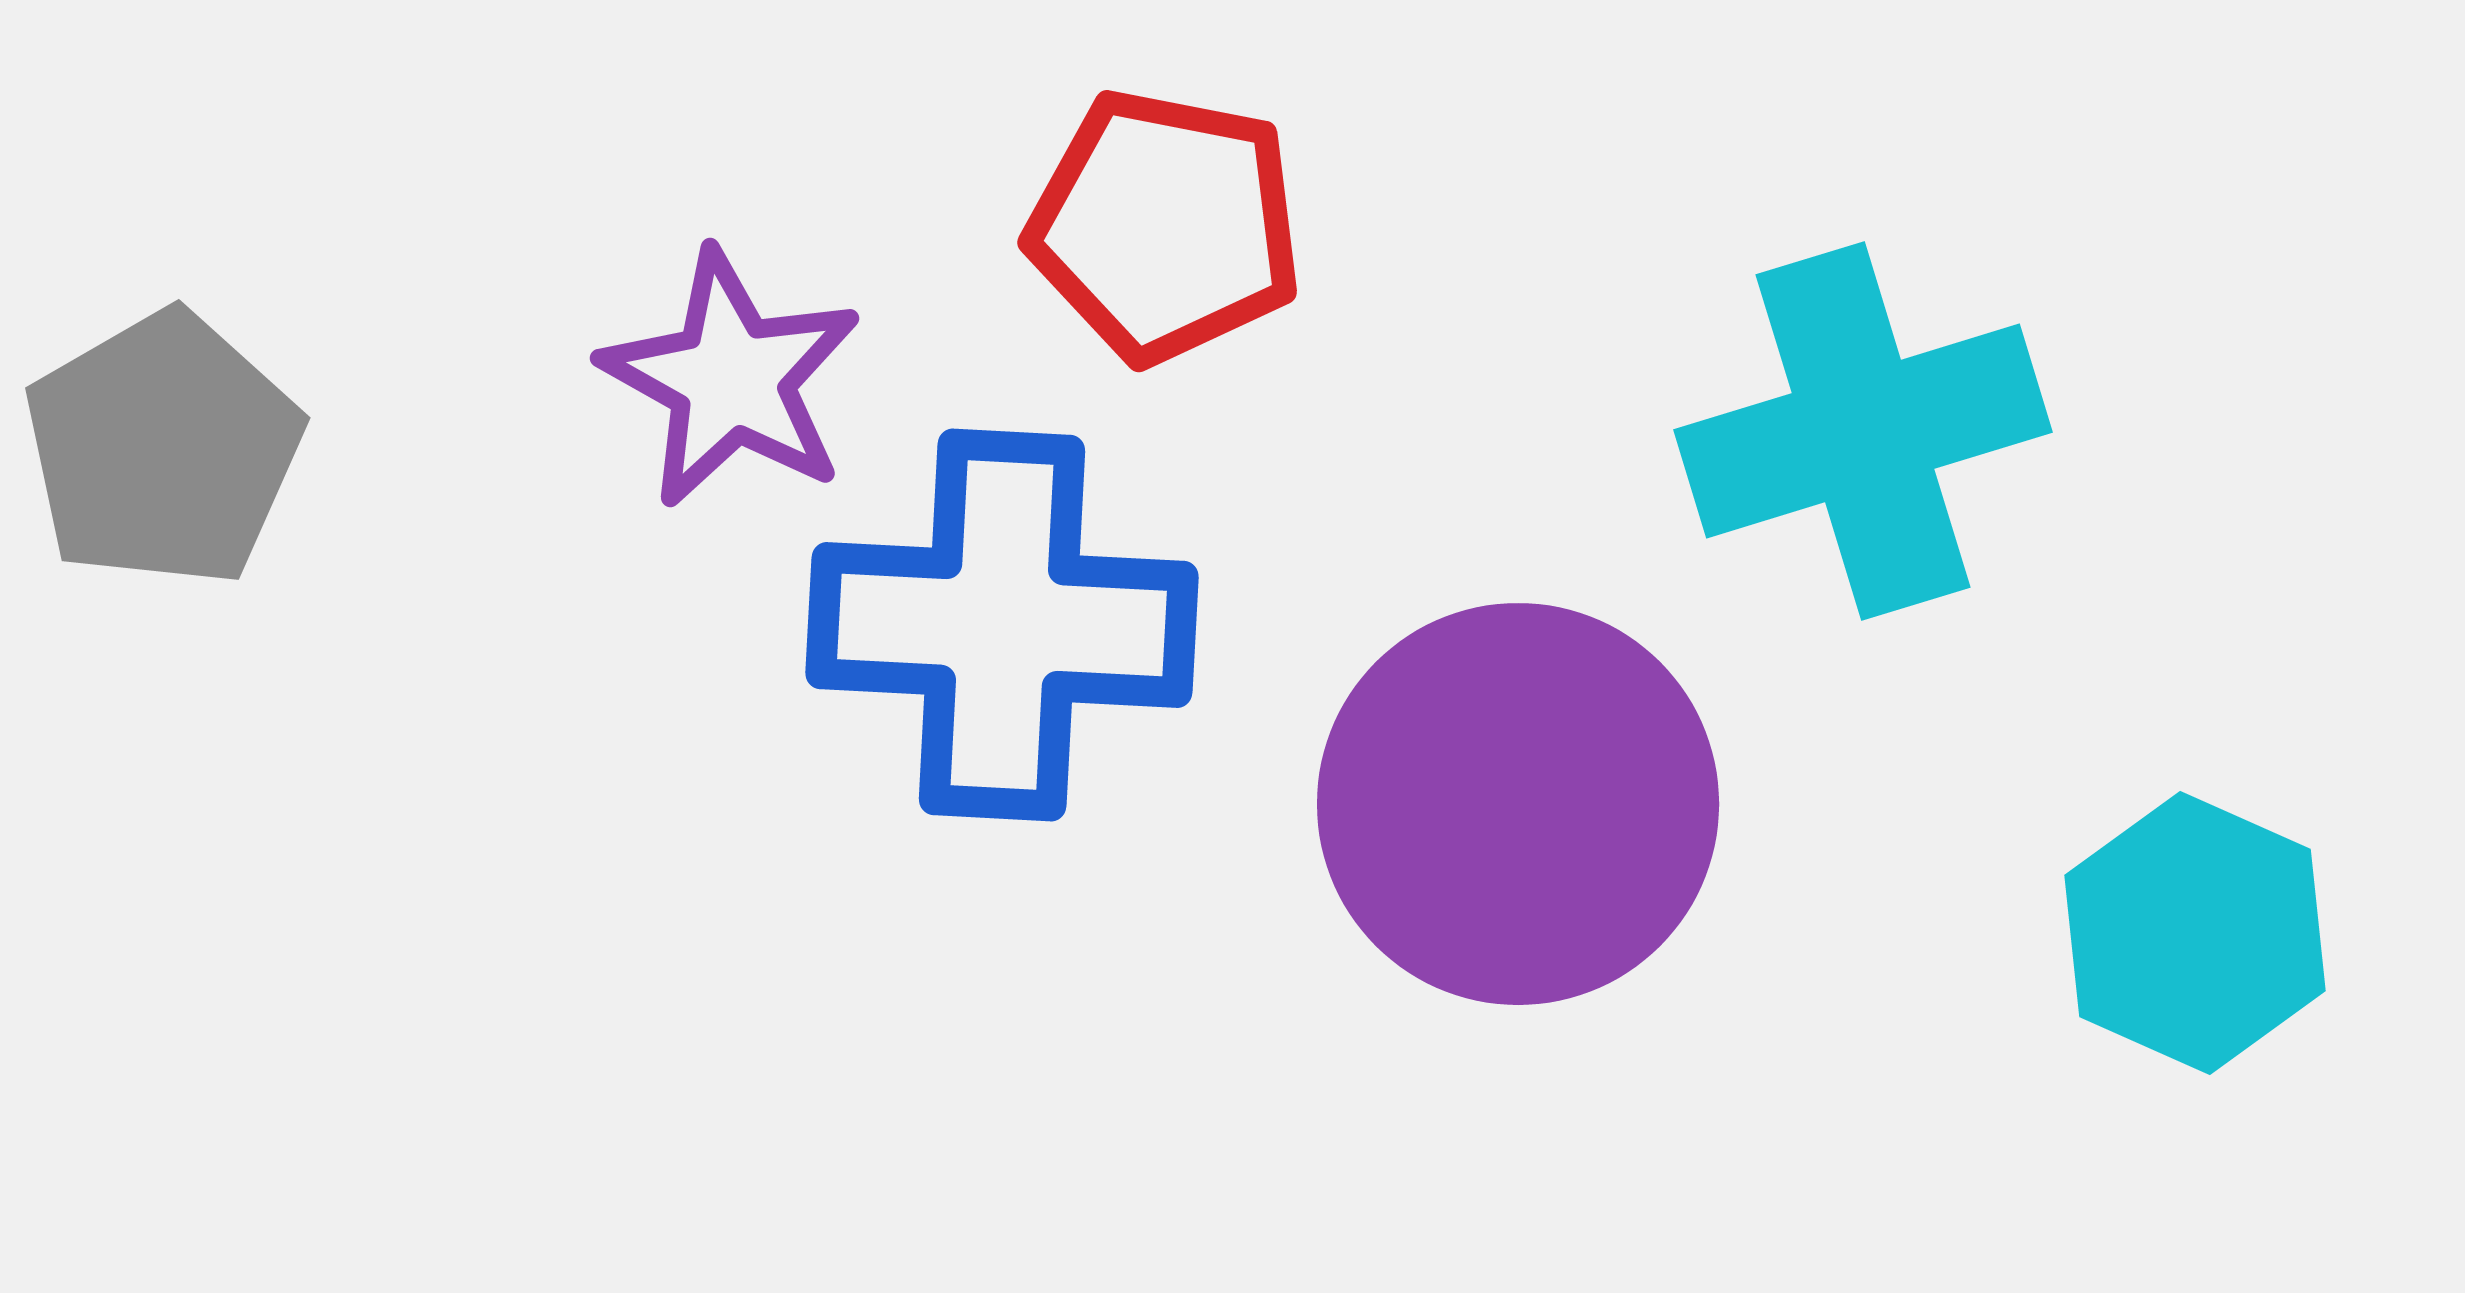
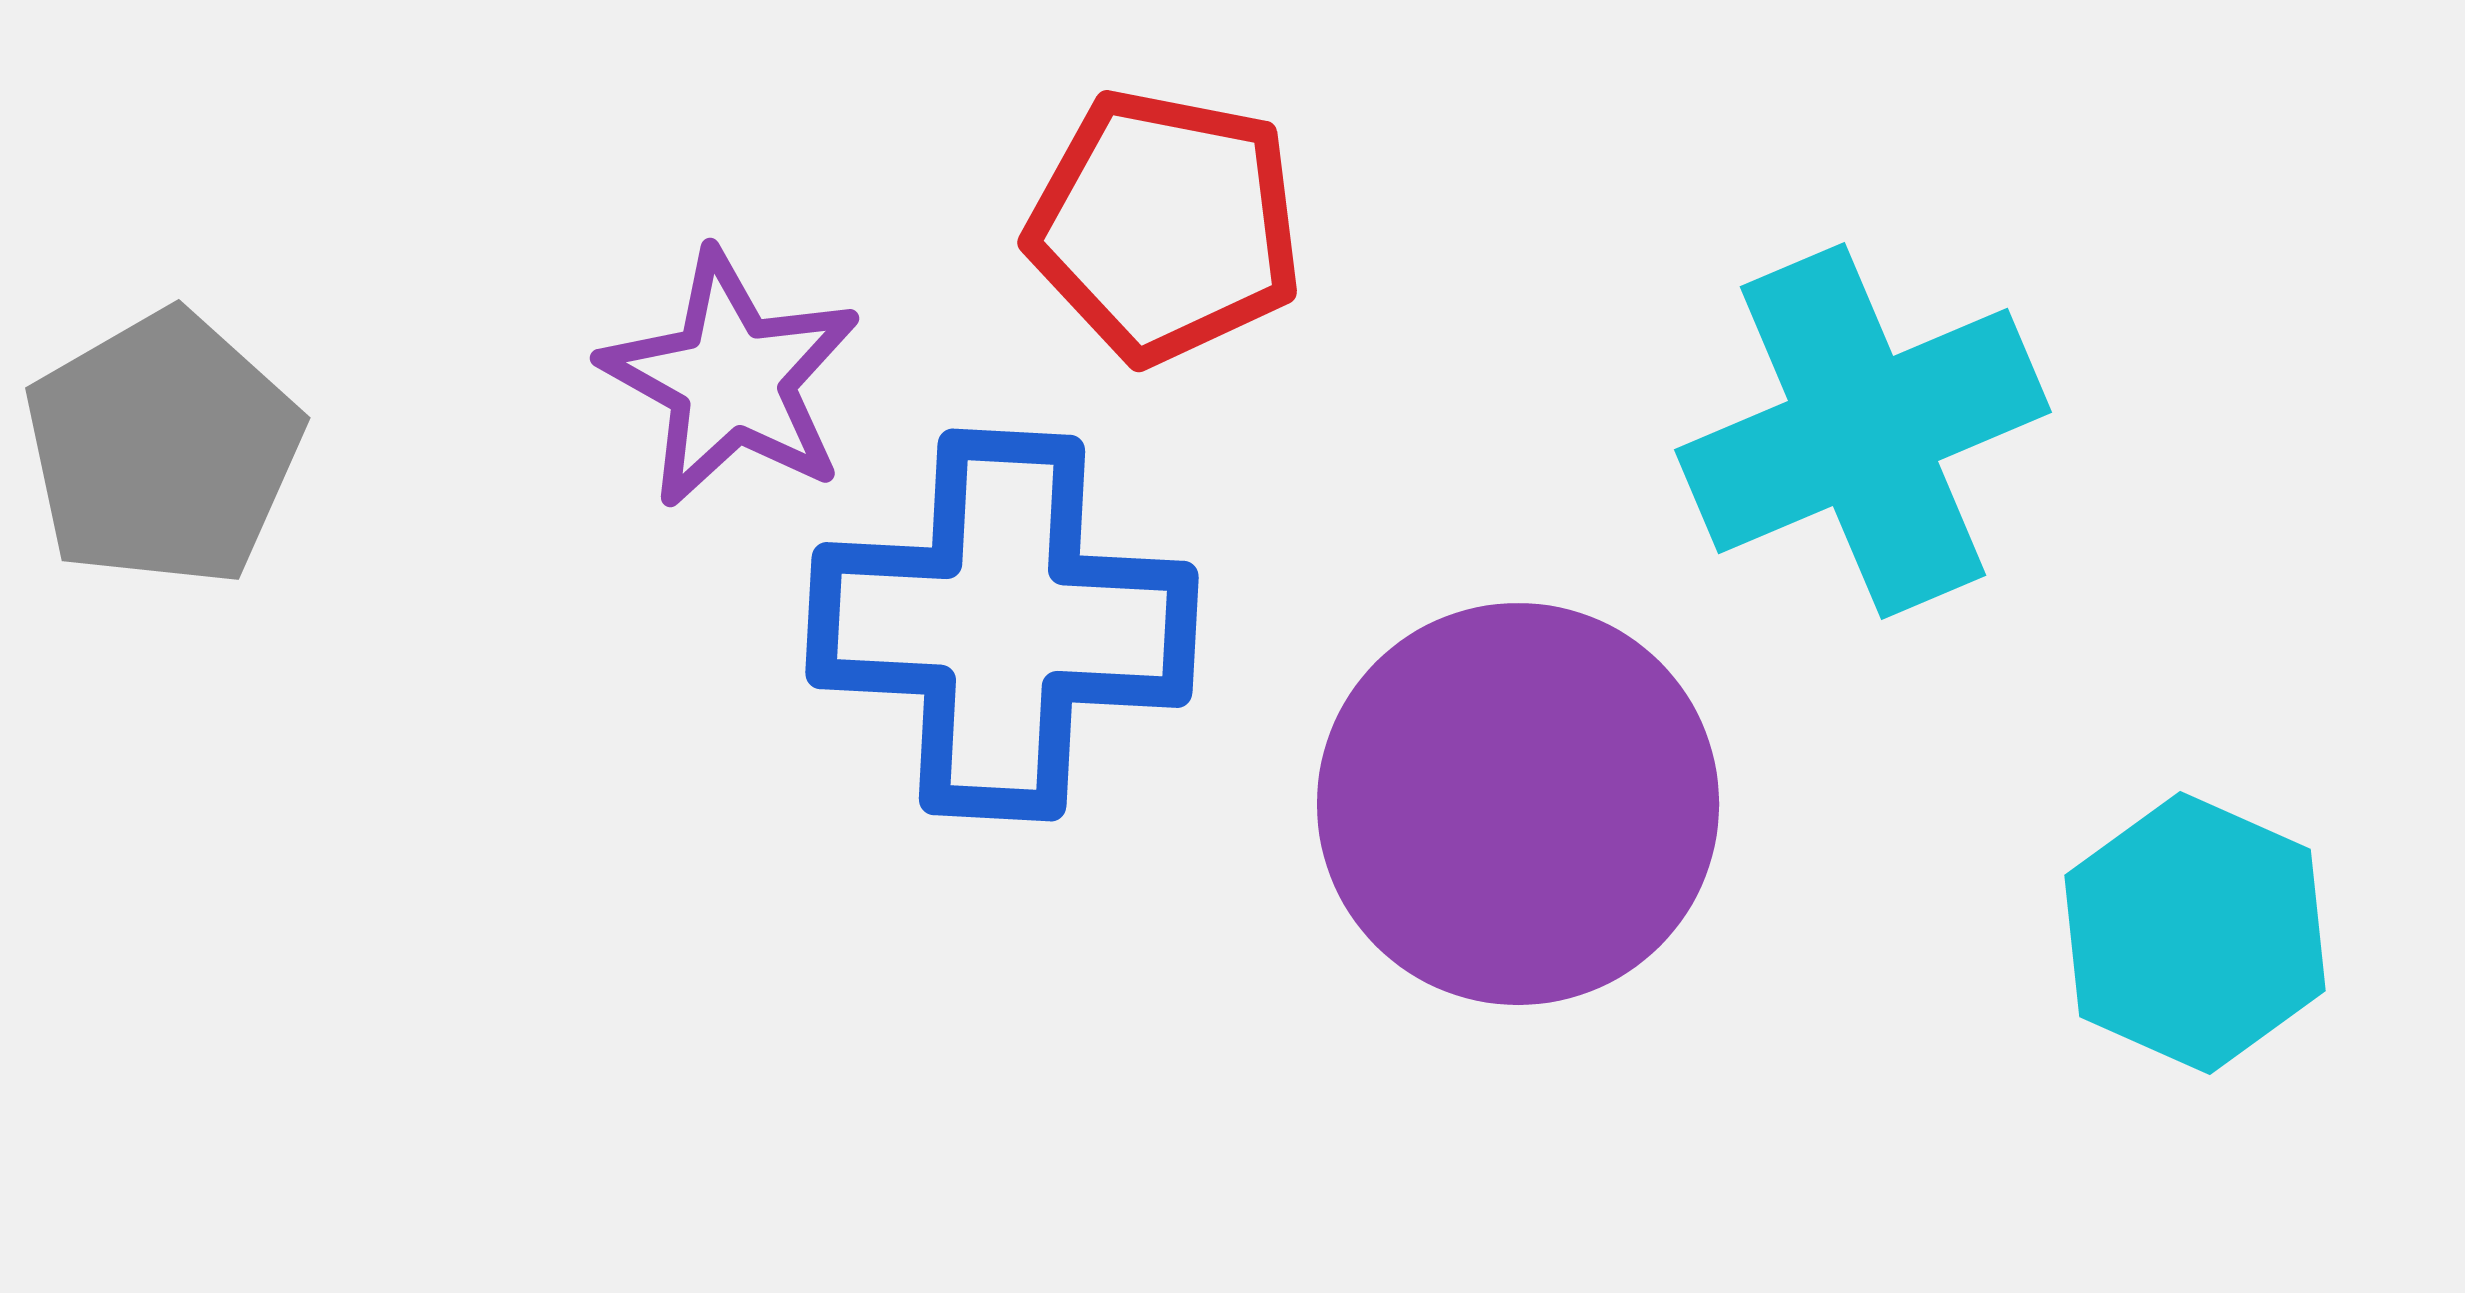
cyan cross: rotated 6 degrees counterclockwise
